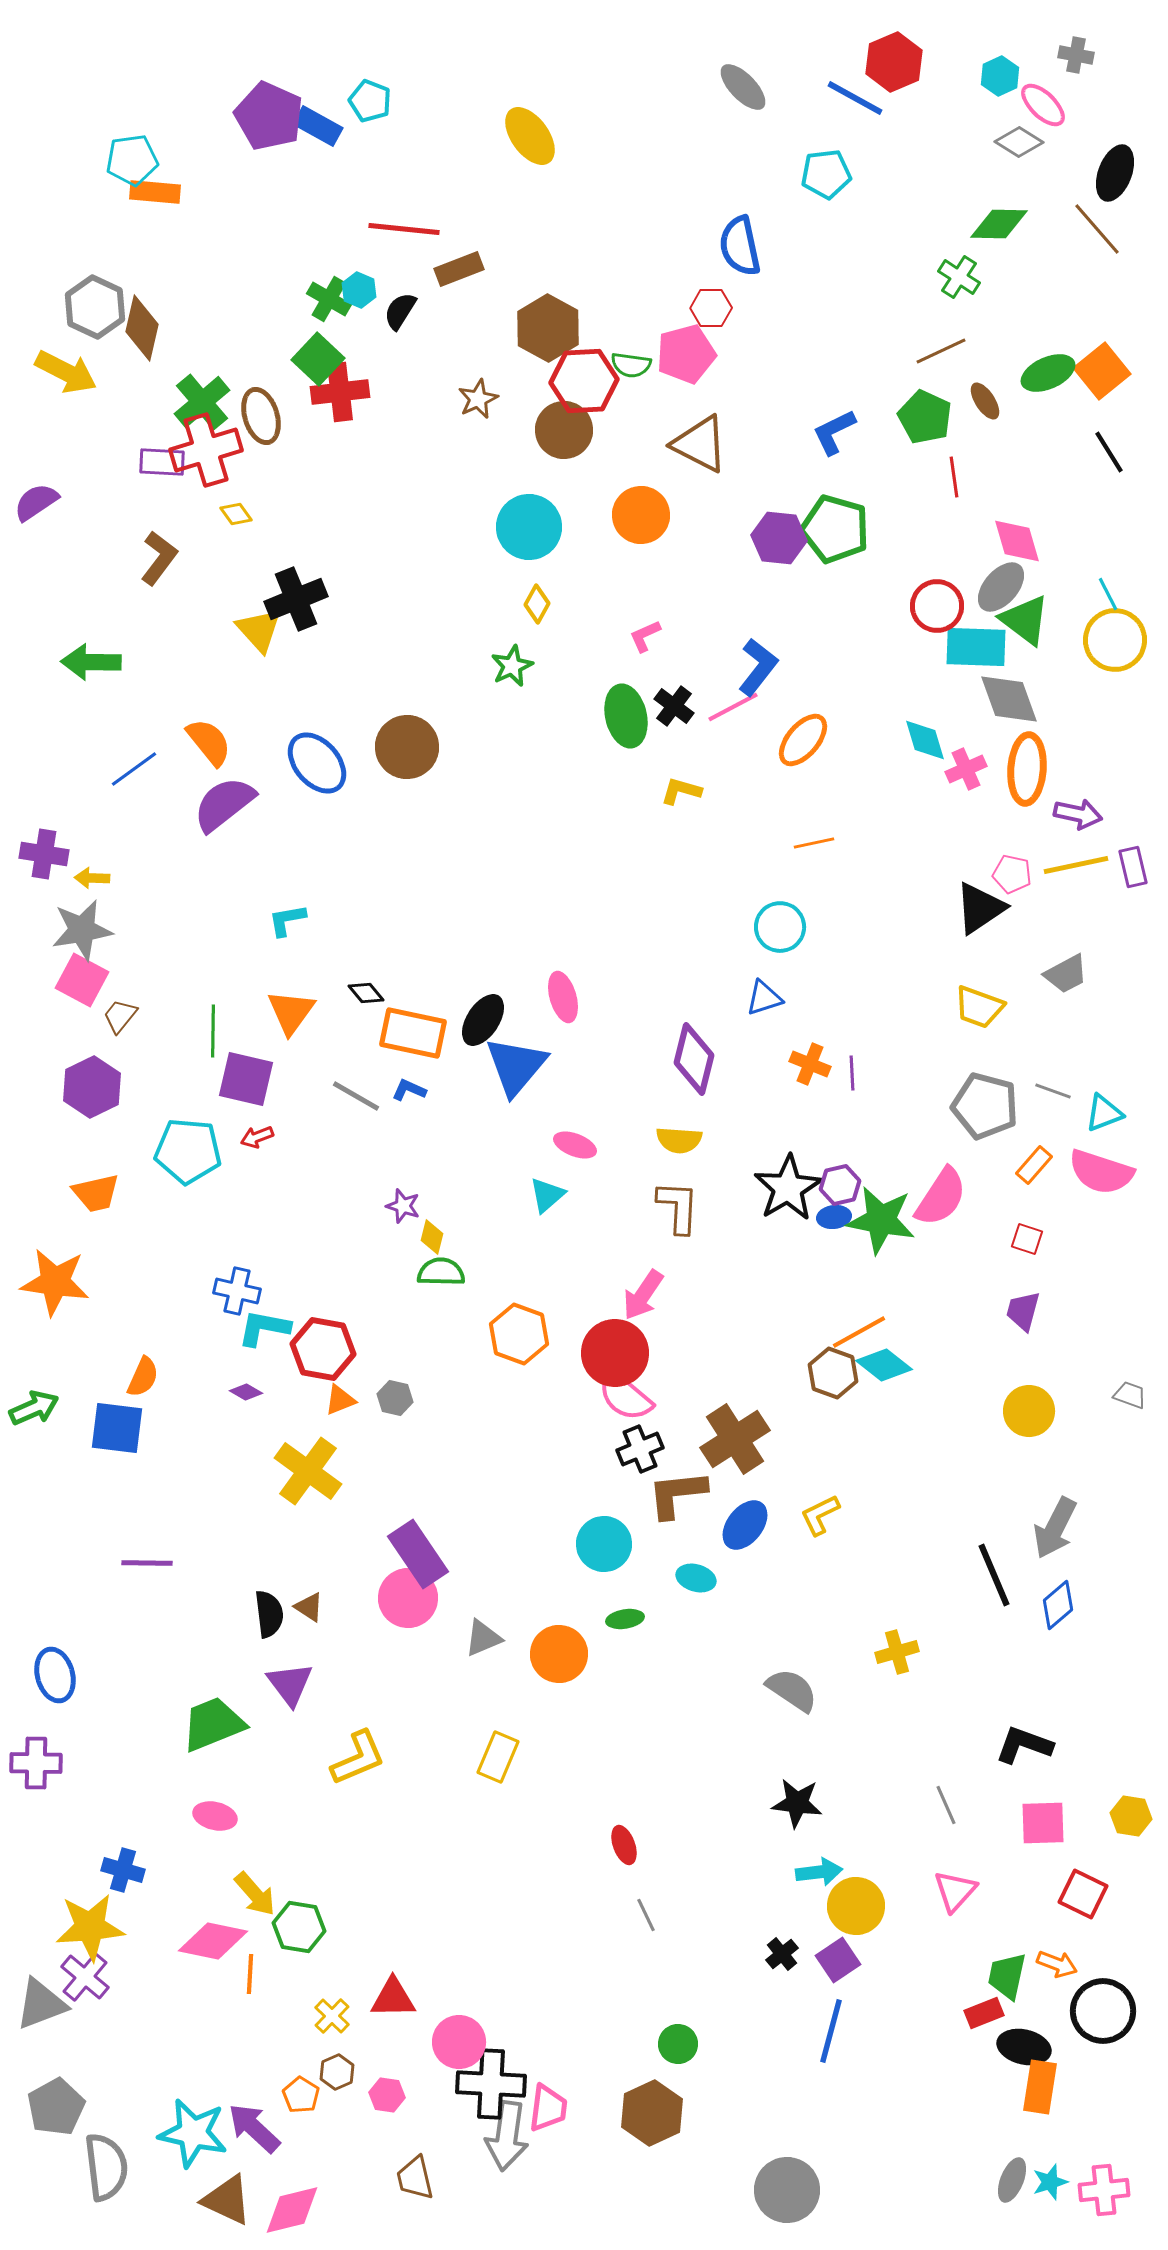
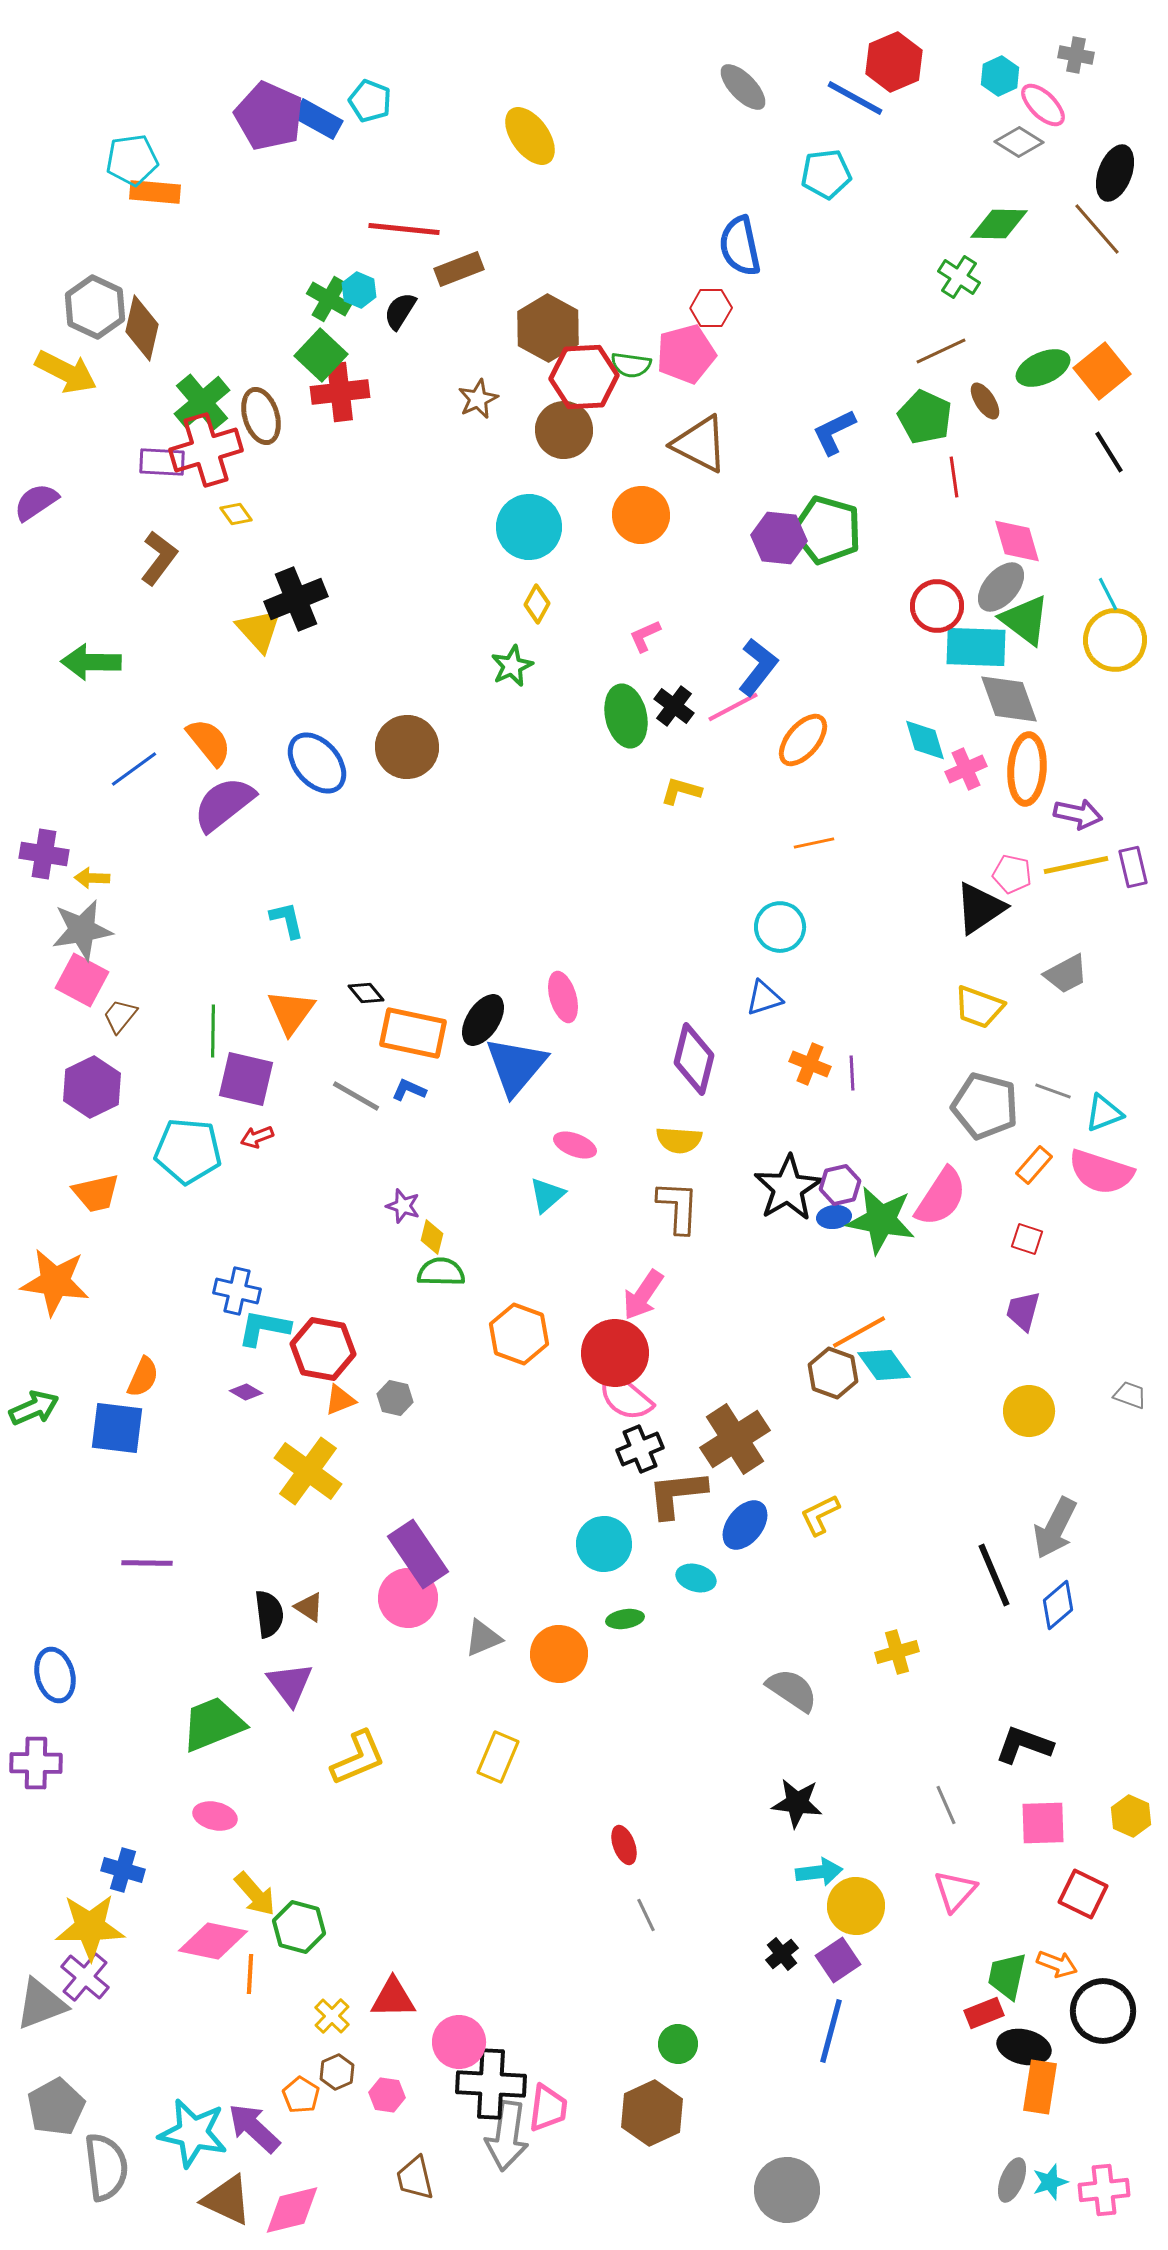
blue rectangle at (318, 126): moved 7 px up
green square at (318, 359): moved 3 px right, 4 px up
green ellipse at (1048, 373): moved 5 px left, 5 px up
red hexagon at (584, 381): moved 4 px up
green pentagon at (835, 529): moved 8 px left, 1 px down
cyan L-shape at (287, 920): rotated 87 degrees clockwise
cyan diamond at (884, 1365): rotated 16 degrees clockwise
yellow hexagon at (1131, 1816): rotated 15 degrees clockwise
yellow star at (90, 1927): rotated 4 degrees clockwise
green hexagon at (299, 1927): rotated 6 degrees clockwise
